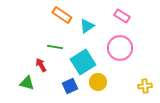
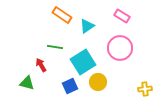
yellow cross: moved 3 px down
